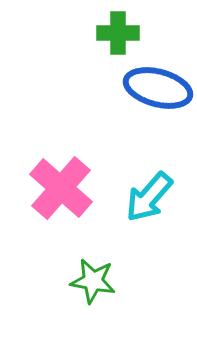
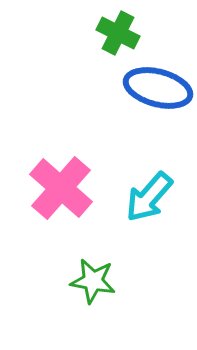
green cross: rotated 27 degrees clockwise
